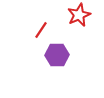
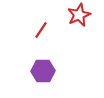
purple hexagon: moved 14 px left, 16 px down
